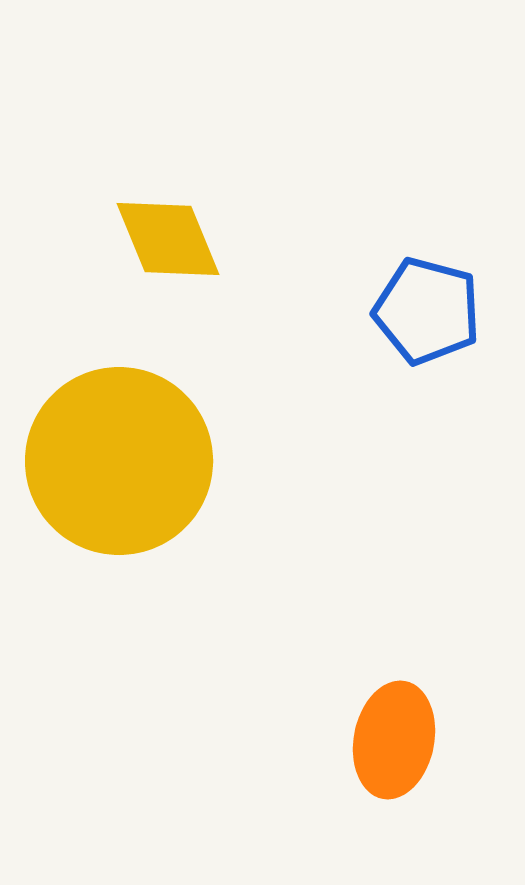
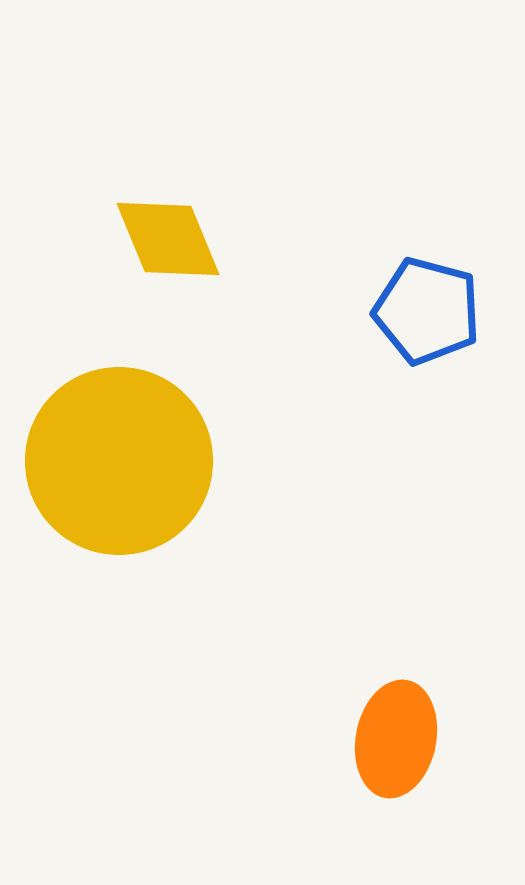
orange ellipse: moved 2 px right, 1 px up
